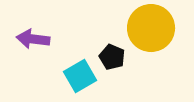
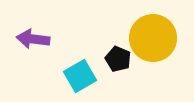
yellow circle: moved 2 px right, 10 px down
black pentagon: moved 6 px right, 2 px down
